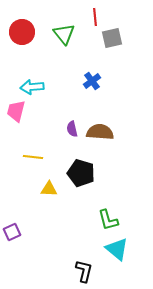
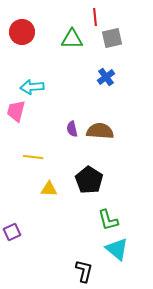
green triangle: moved 8 px right, 5 px down; rotated 50 degrees counterclockwise
blue cross: moved 14 px right, 4 px up
brown semicircle: moved 1 px up
black pentagon: moved 8 px right, 7 px down; rotated 16 degrees clockwise
